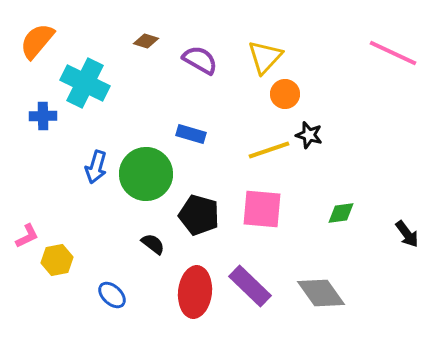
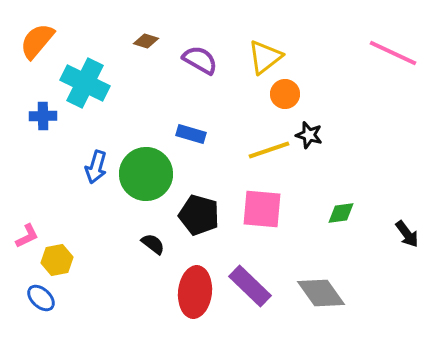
yellow triangle: rotated 9 degrees clockwise
blue ellipse: moved 71 px left, 3 px down
